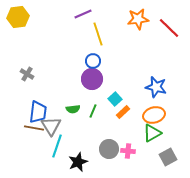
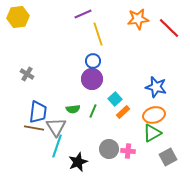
gray triangle: moved 5 px right, 1 px down
